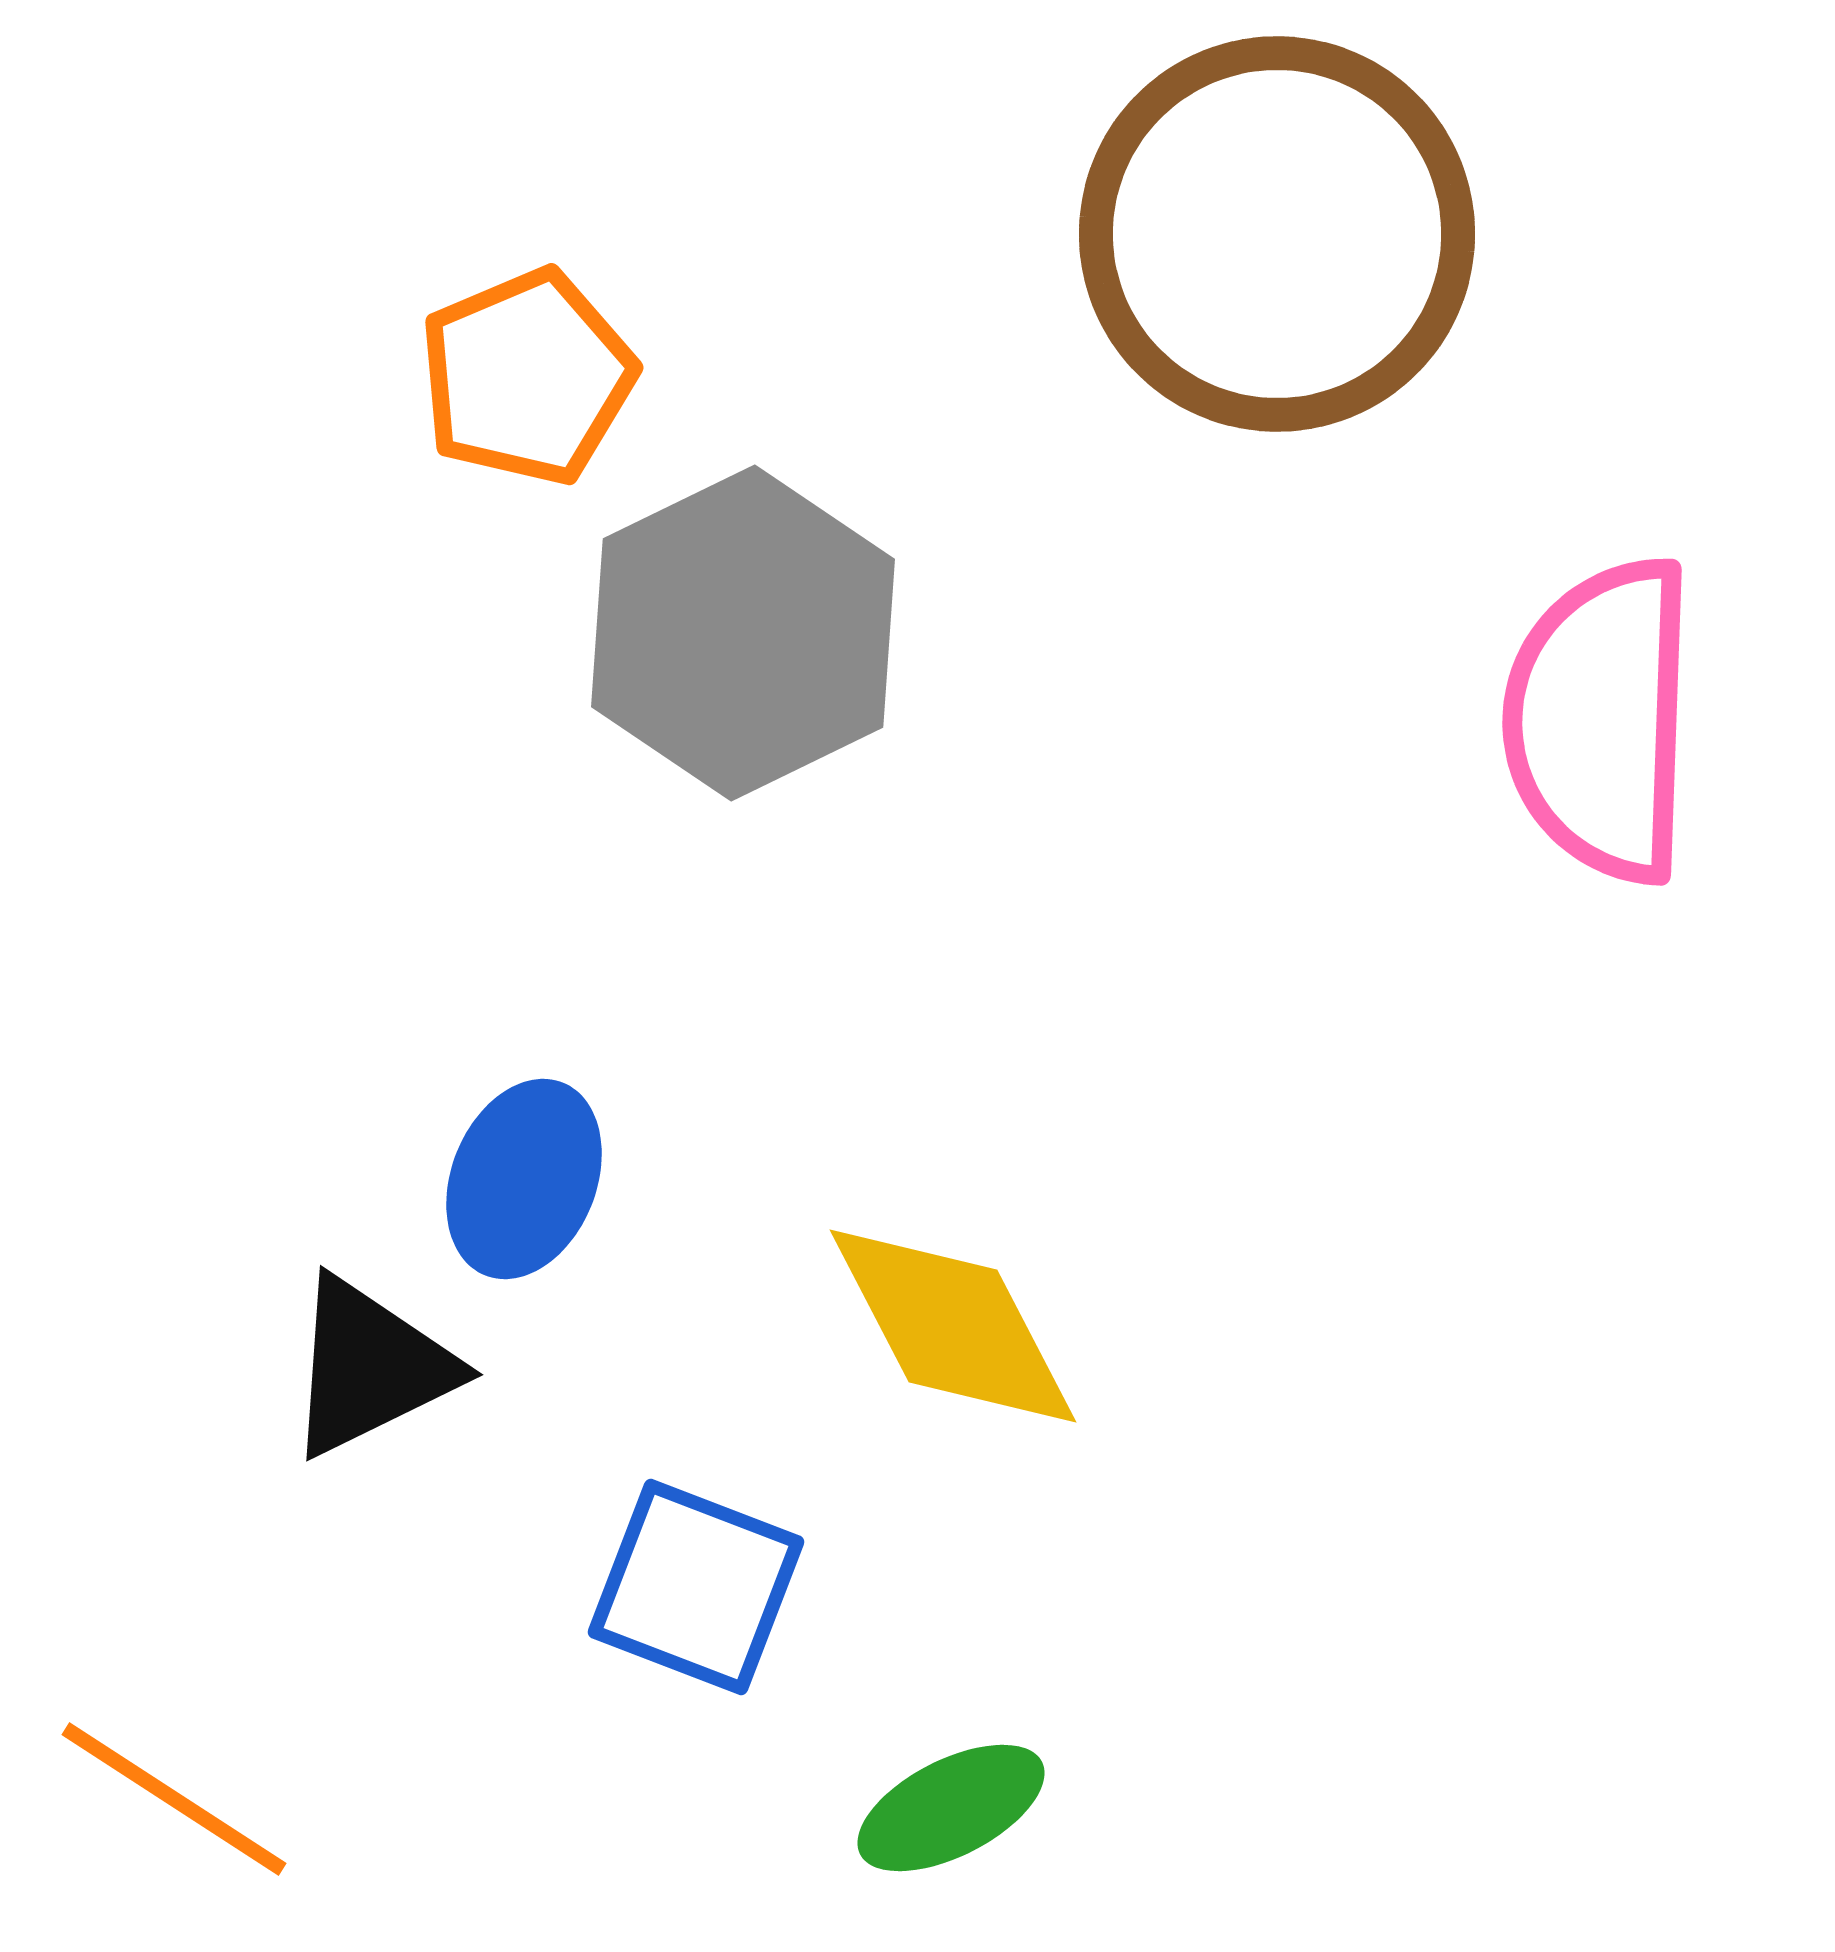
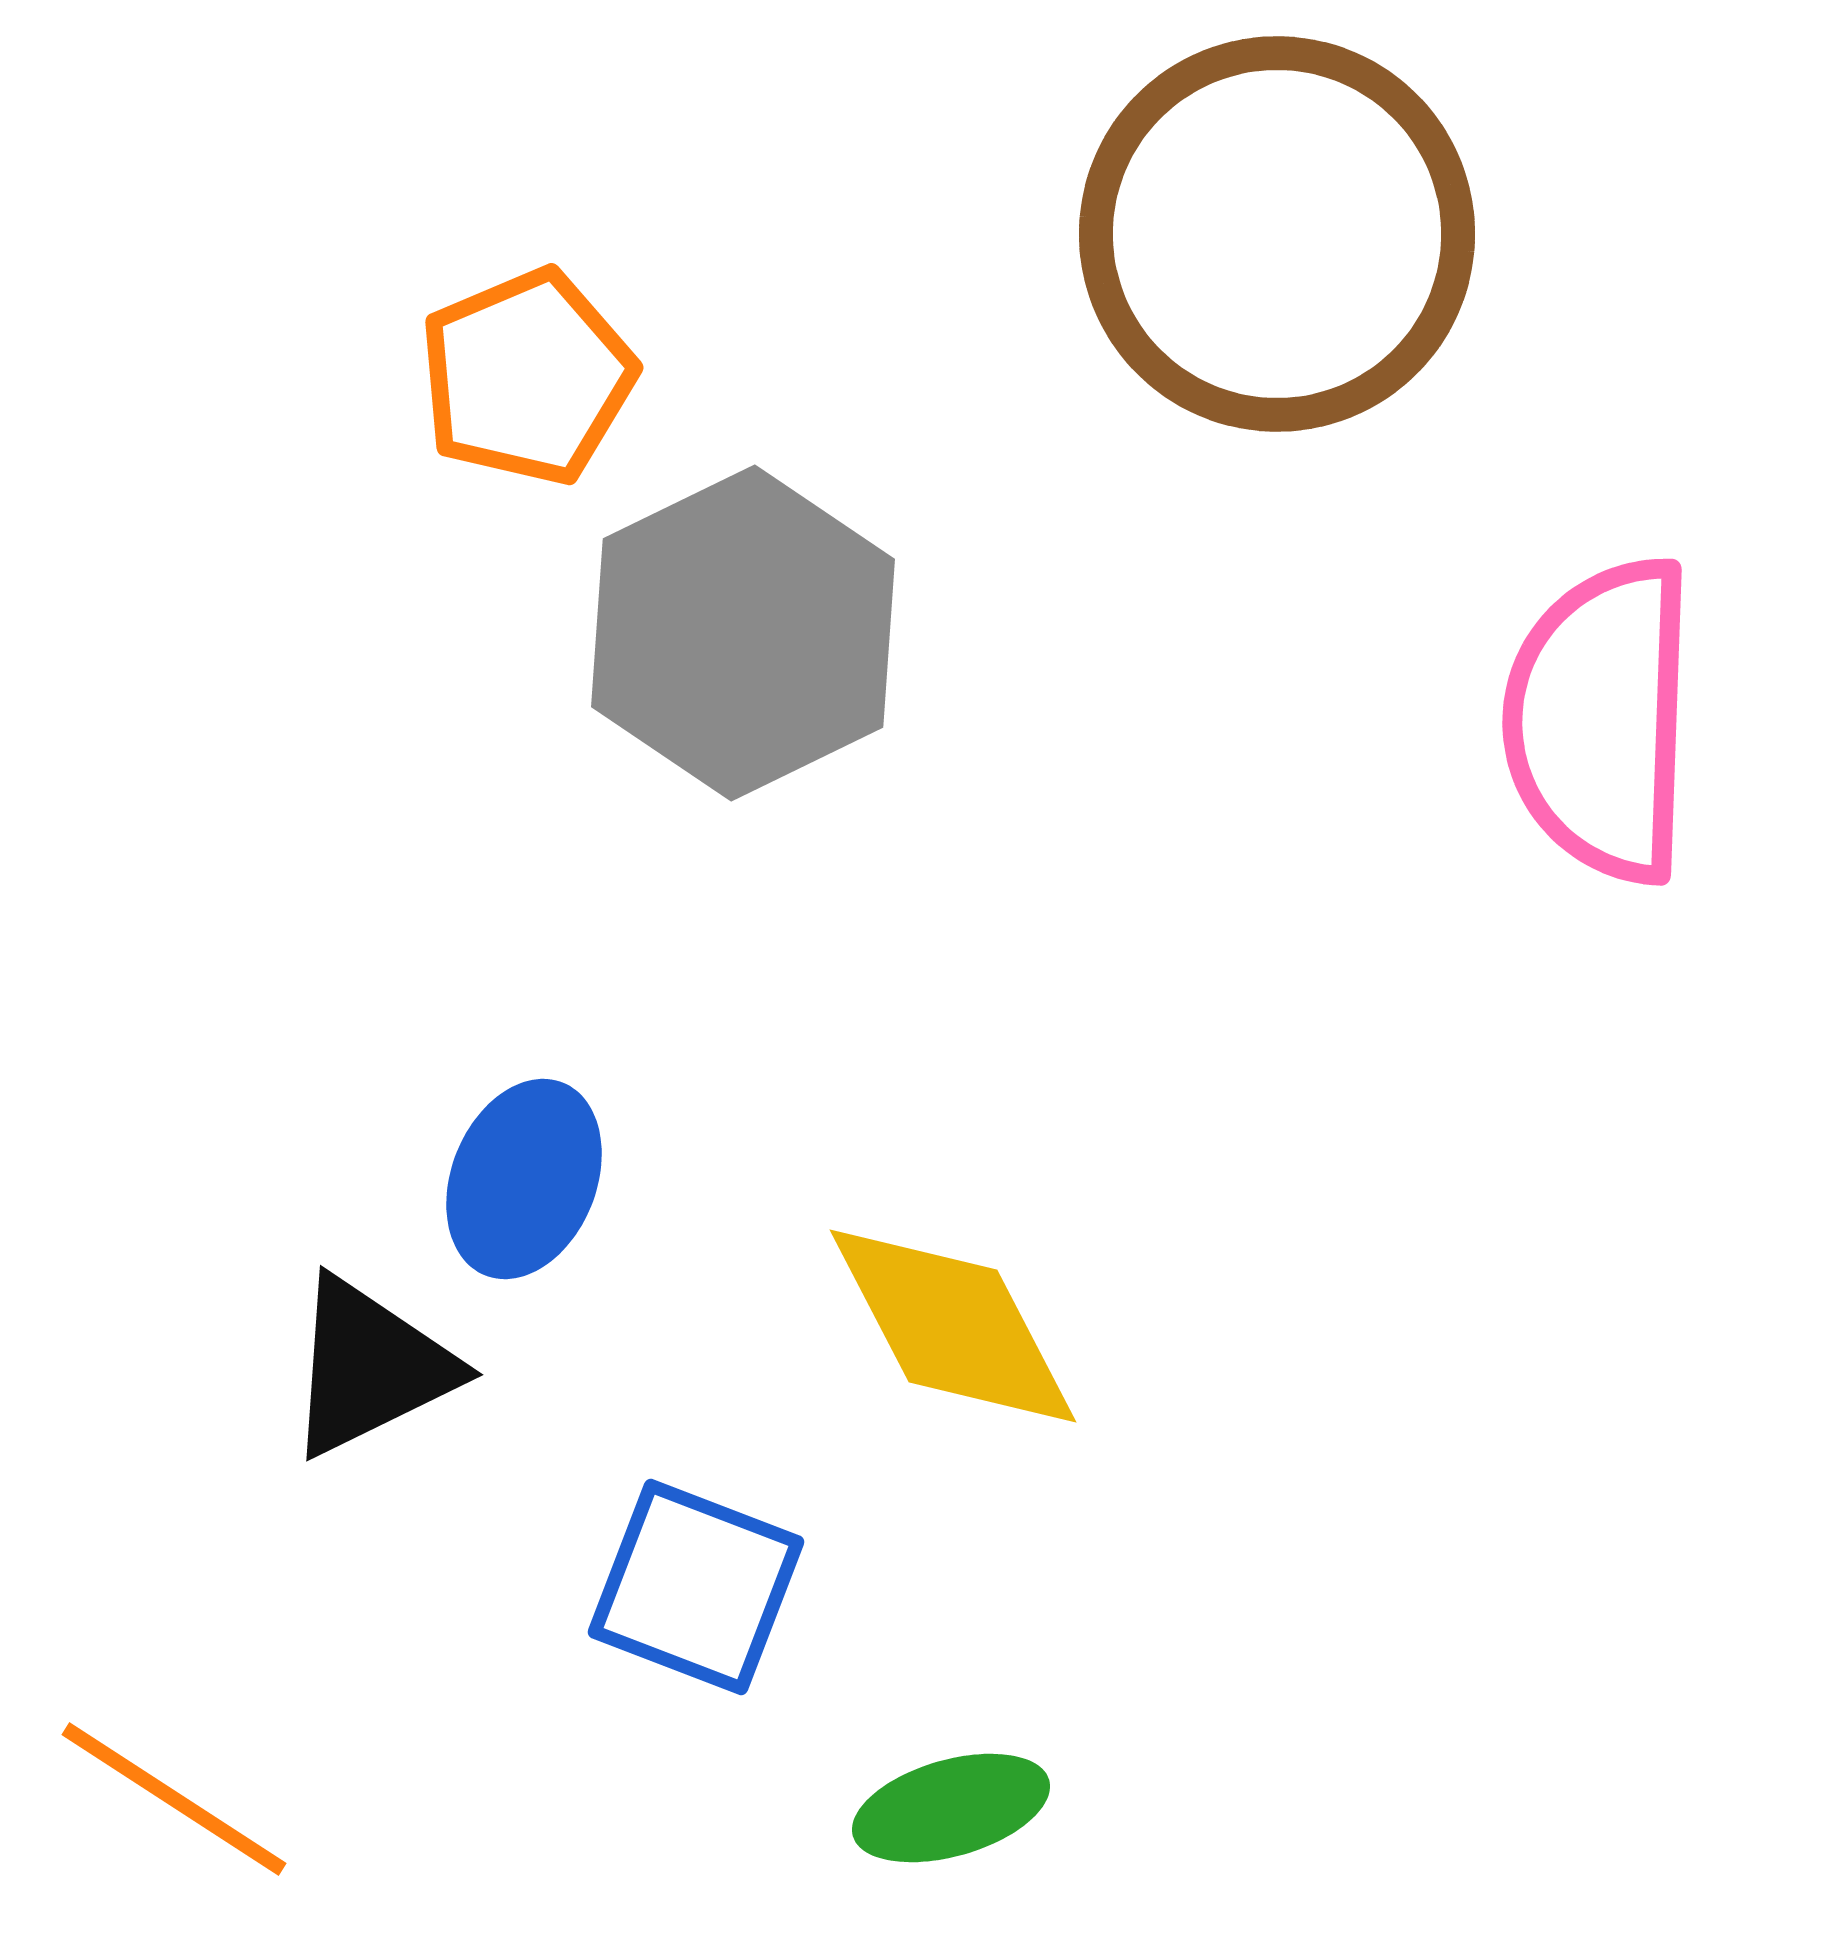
green ellipse: rotated 11 degrees clockwise
